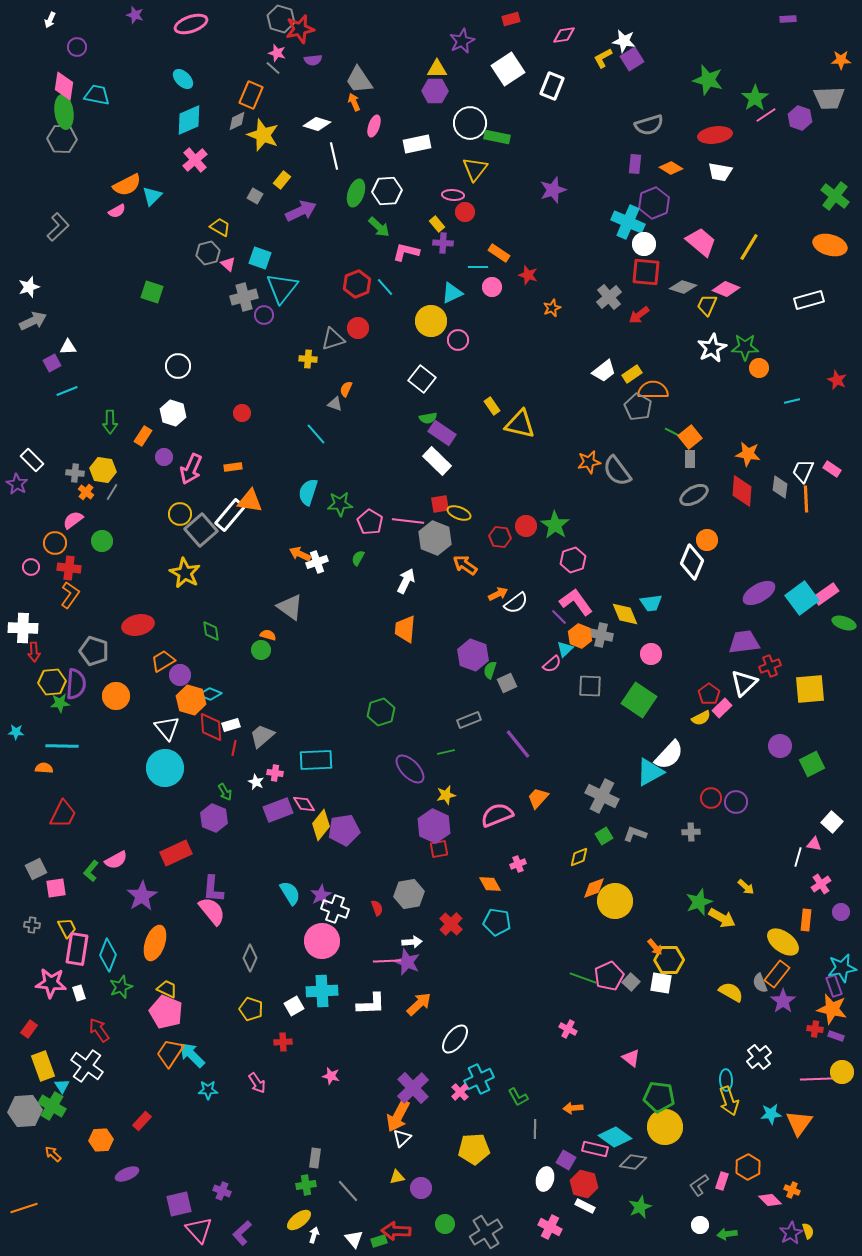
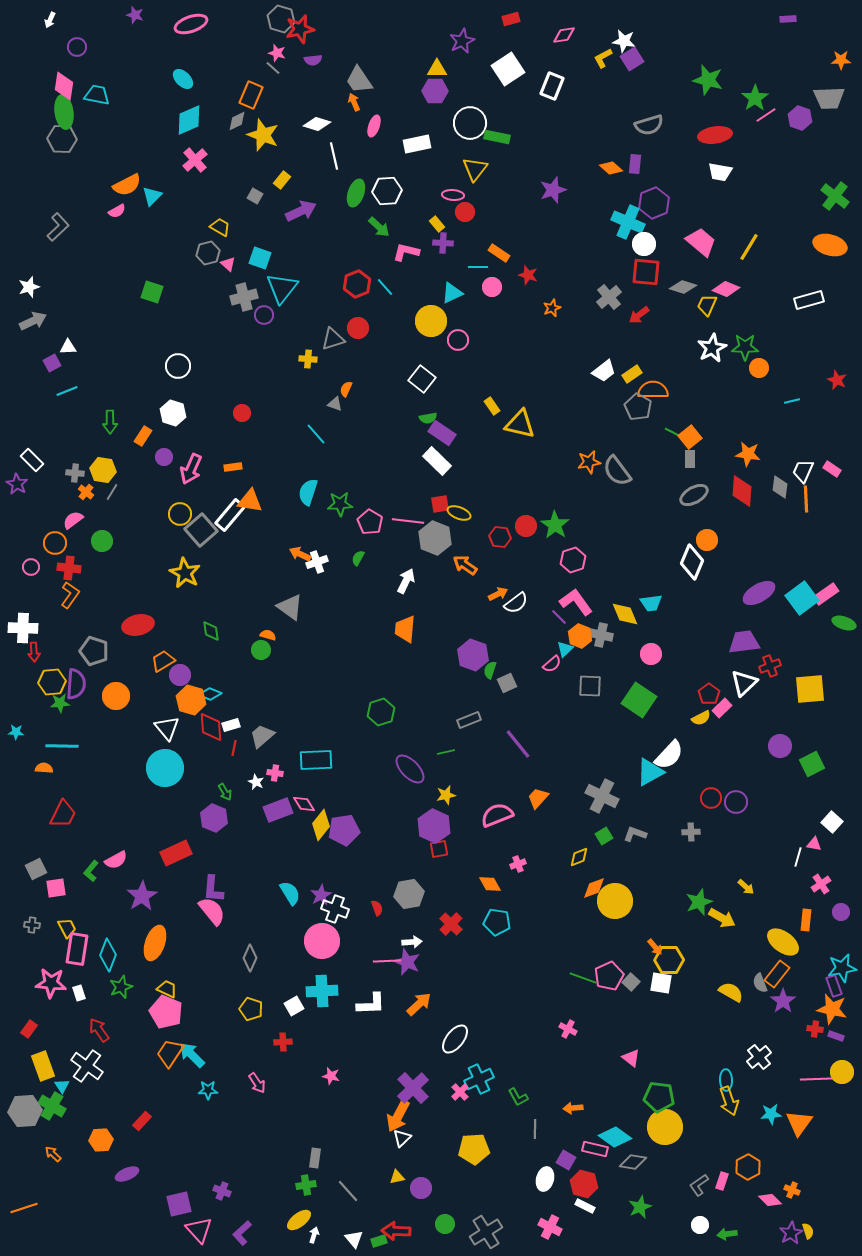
orange diamond at (671, 168): moved 60 px left; rotated 10 degrees clockwise
